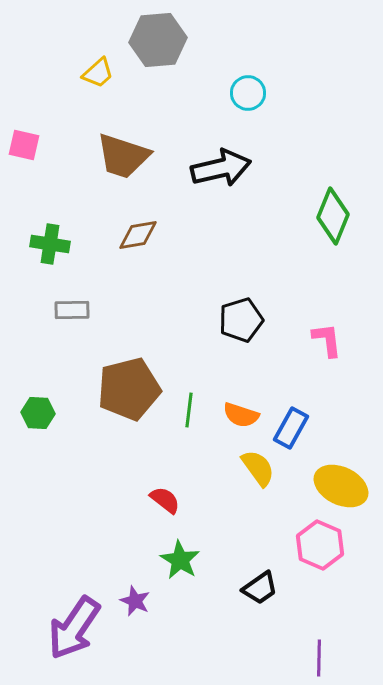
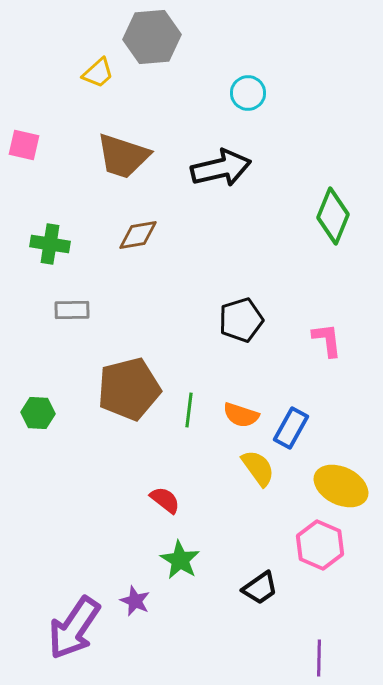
gray hexagon: moved 6 px left, 3 px up
